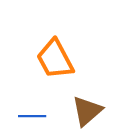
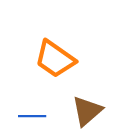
orange trapezoid: rotated 27 degrees counterclockwise
